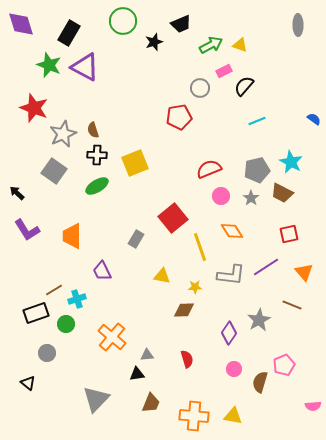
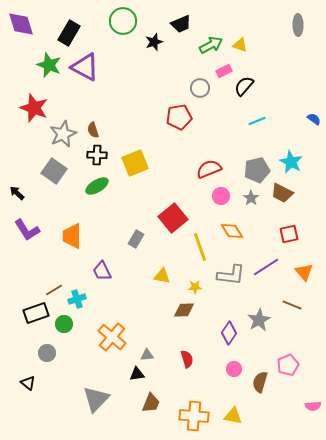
green circle at (66, 324): moved 2 px left
pink pentagon at (284, 365): moved 4 px right
